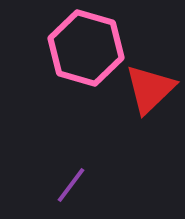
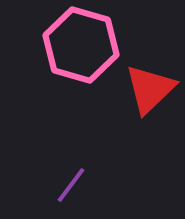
pink hexagon: moved 5 px left, 3 px up
